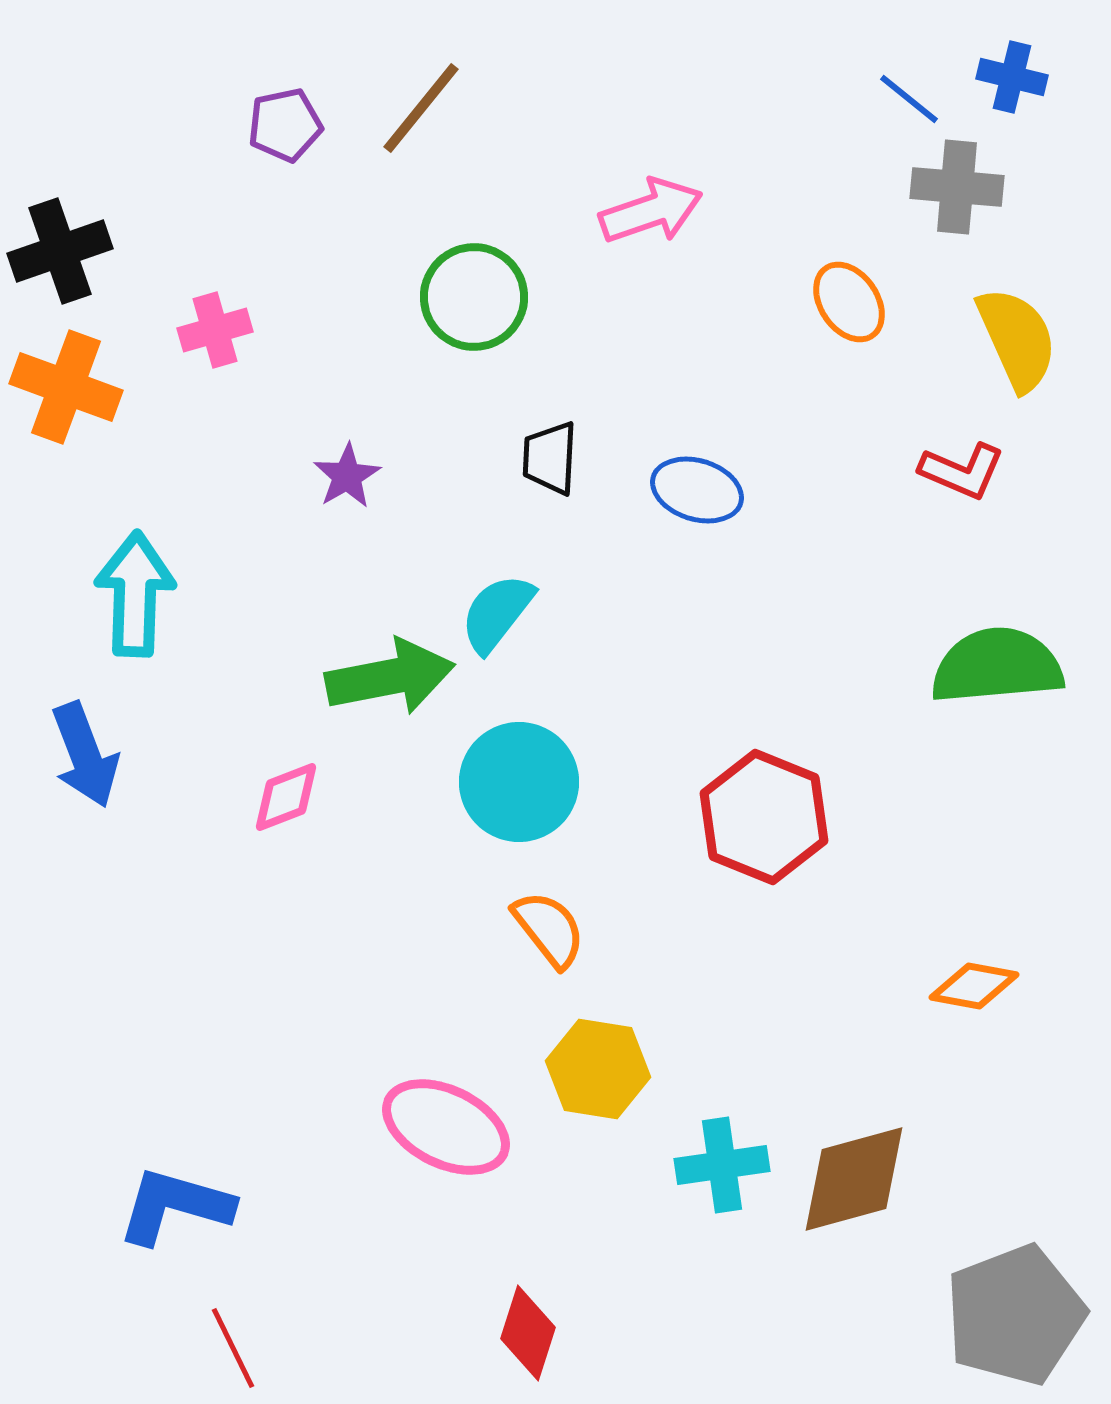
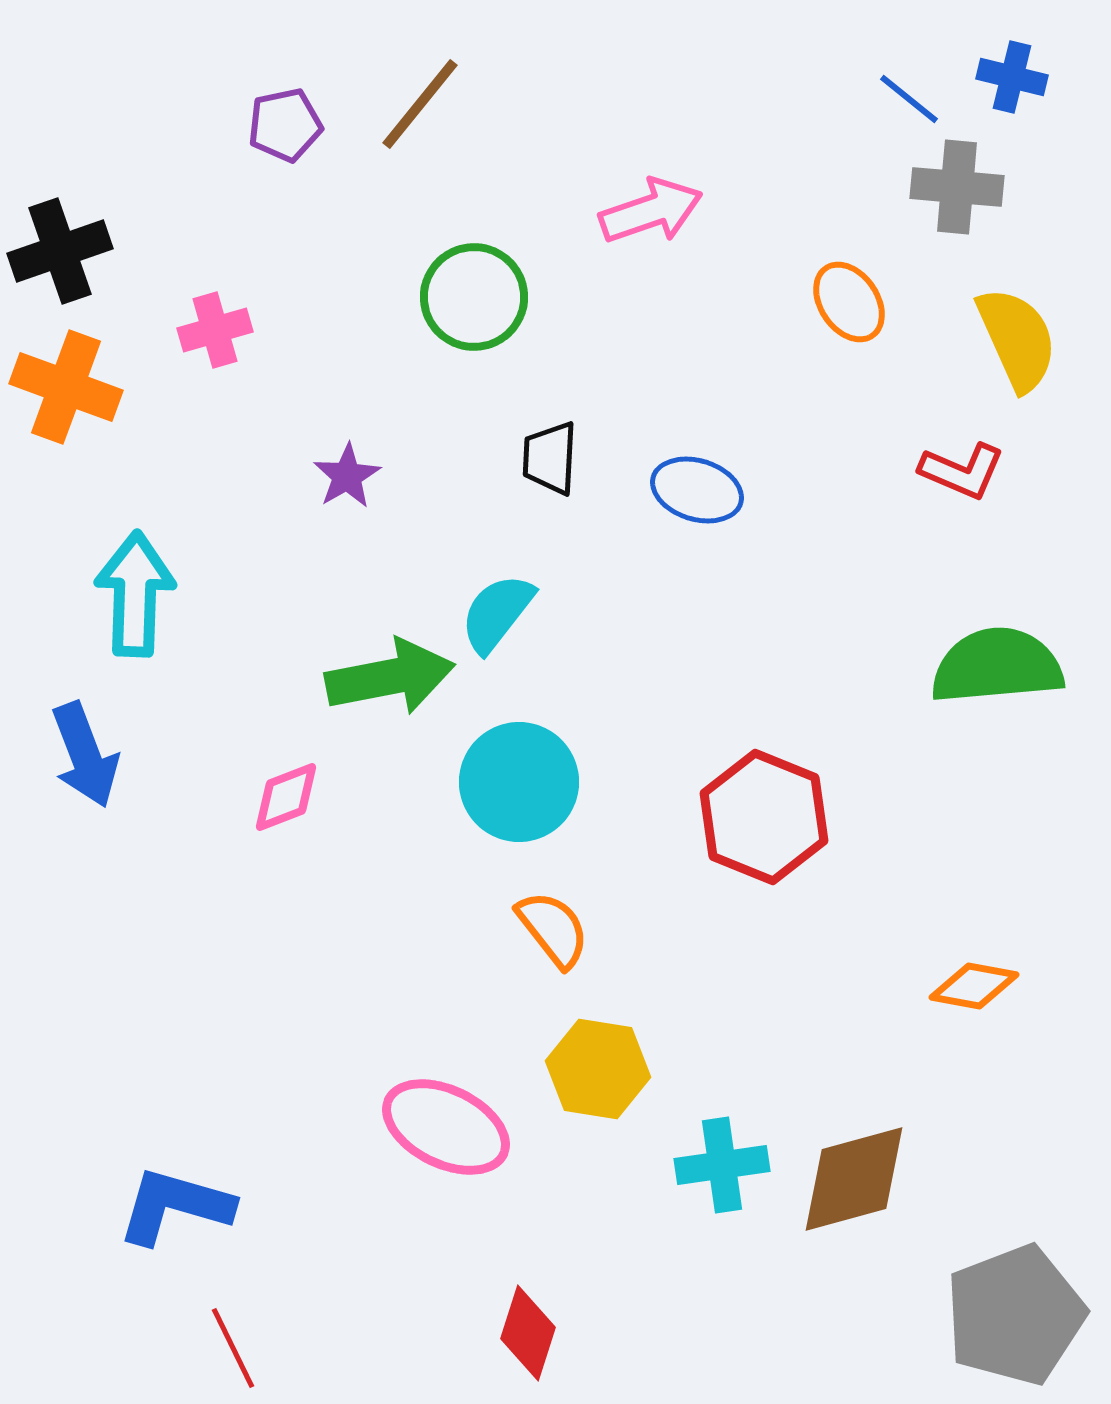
brown line: moved 1 px left, 4 px up
orange semicircle: moved 4 px right
